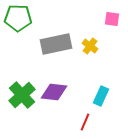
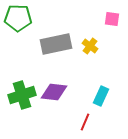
green cross: rotated 24 degrees clockwise
